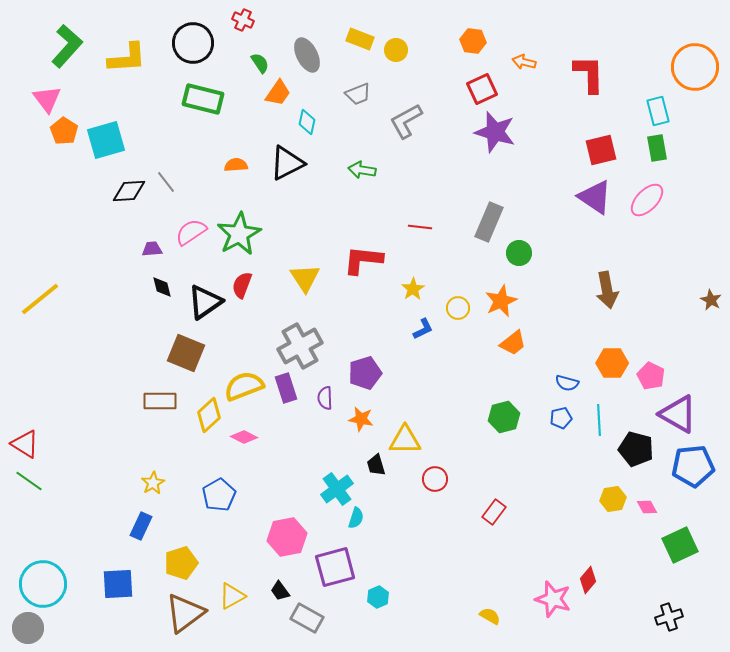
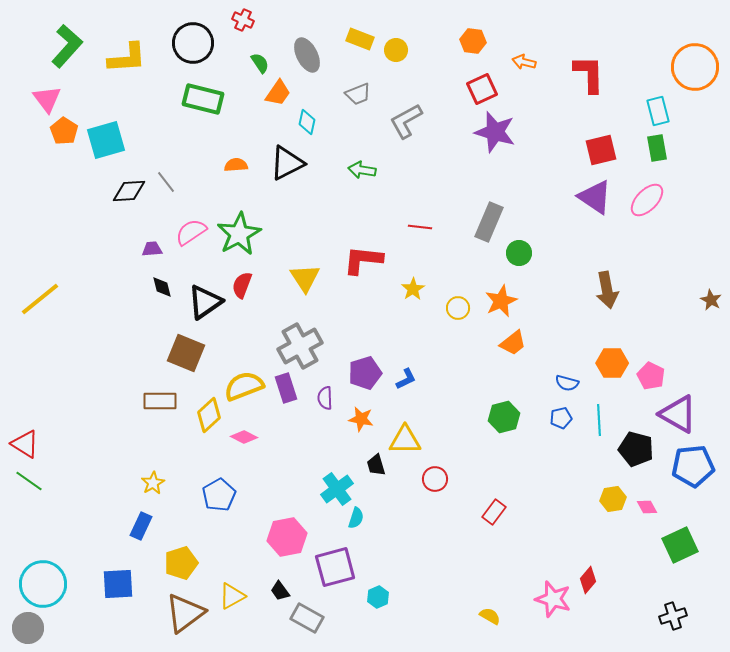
blue L-shape at (423, 329): moved 17 px left, 50 px down
black cross at (669, 617): moved 4 px right, 1 px up
